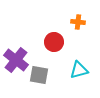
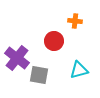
orange cross: moved 3 px left, 1 px up
red circle: moved 1 px up
purple cross: moved 1 px right, 2 px up
